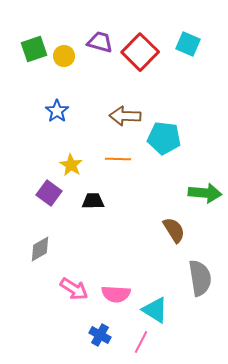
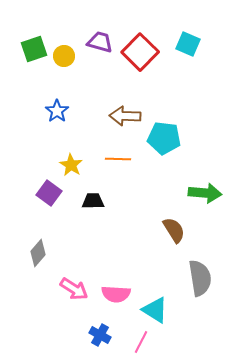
gray diamond: moved 2 px left, 4 px down; rotated 20 degrees counterclockwise
